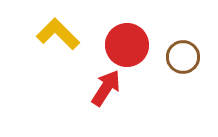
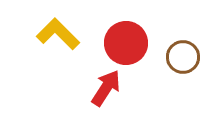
red circle: moved 1 px left, 2 px up
